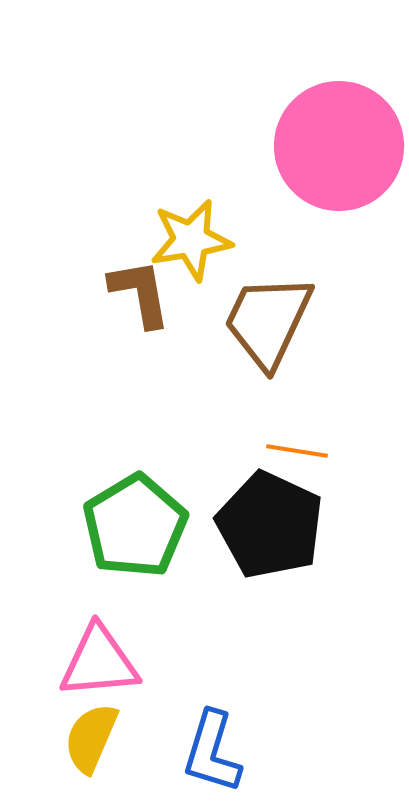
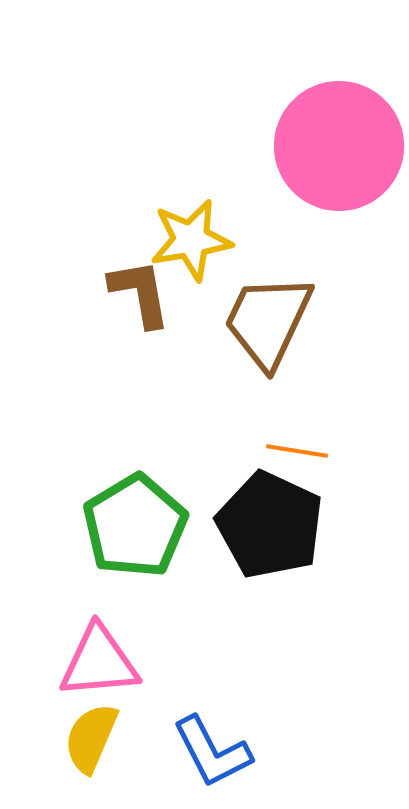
blue L-shape: rotated 44 degrees counterclockwise
